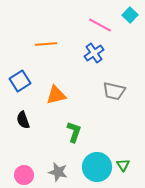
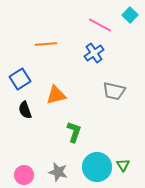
blue square: moved 2 px up
black semicircle: moved 2 px right, 10 px up
